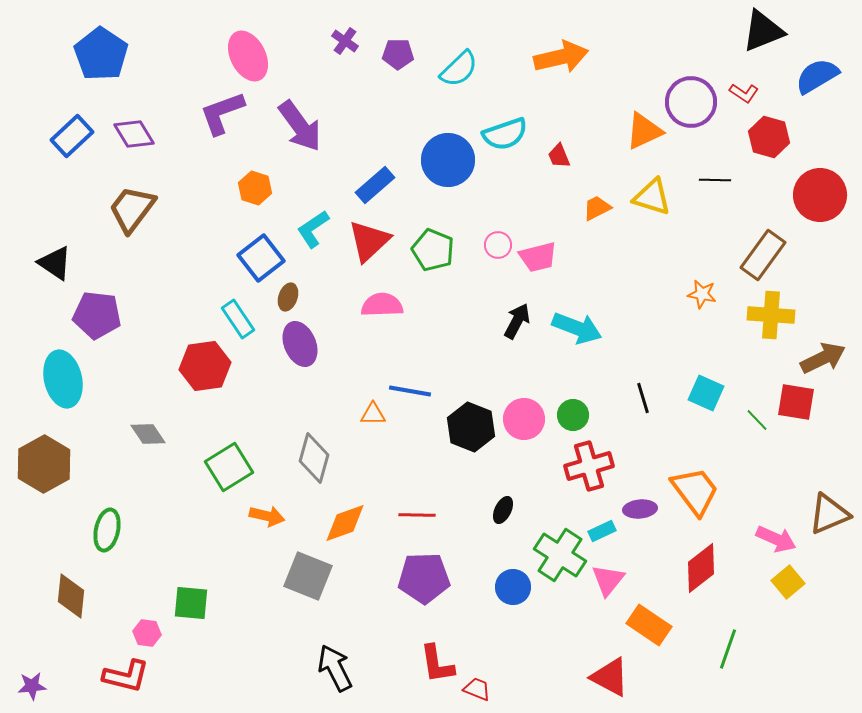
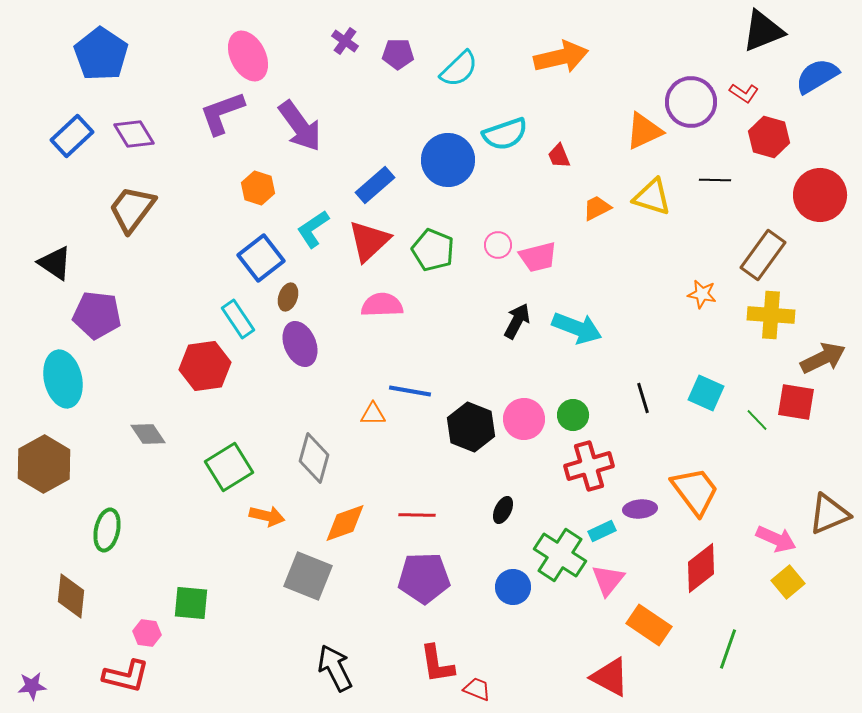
orange hexagon at (255, 188): moved 3 px right
